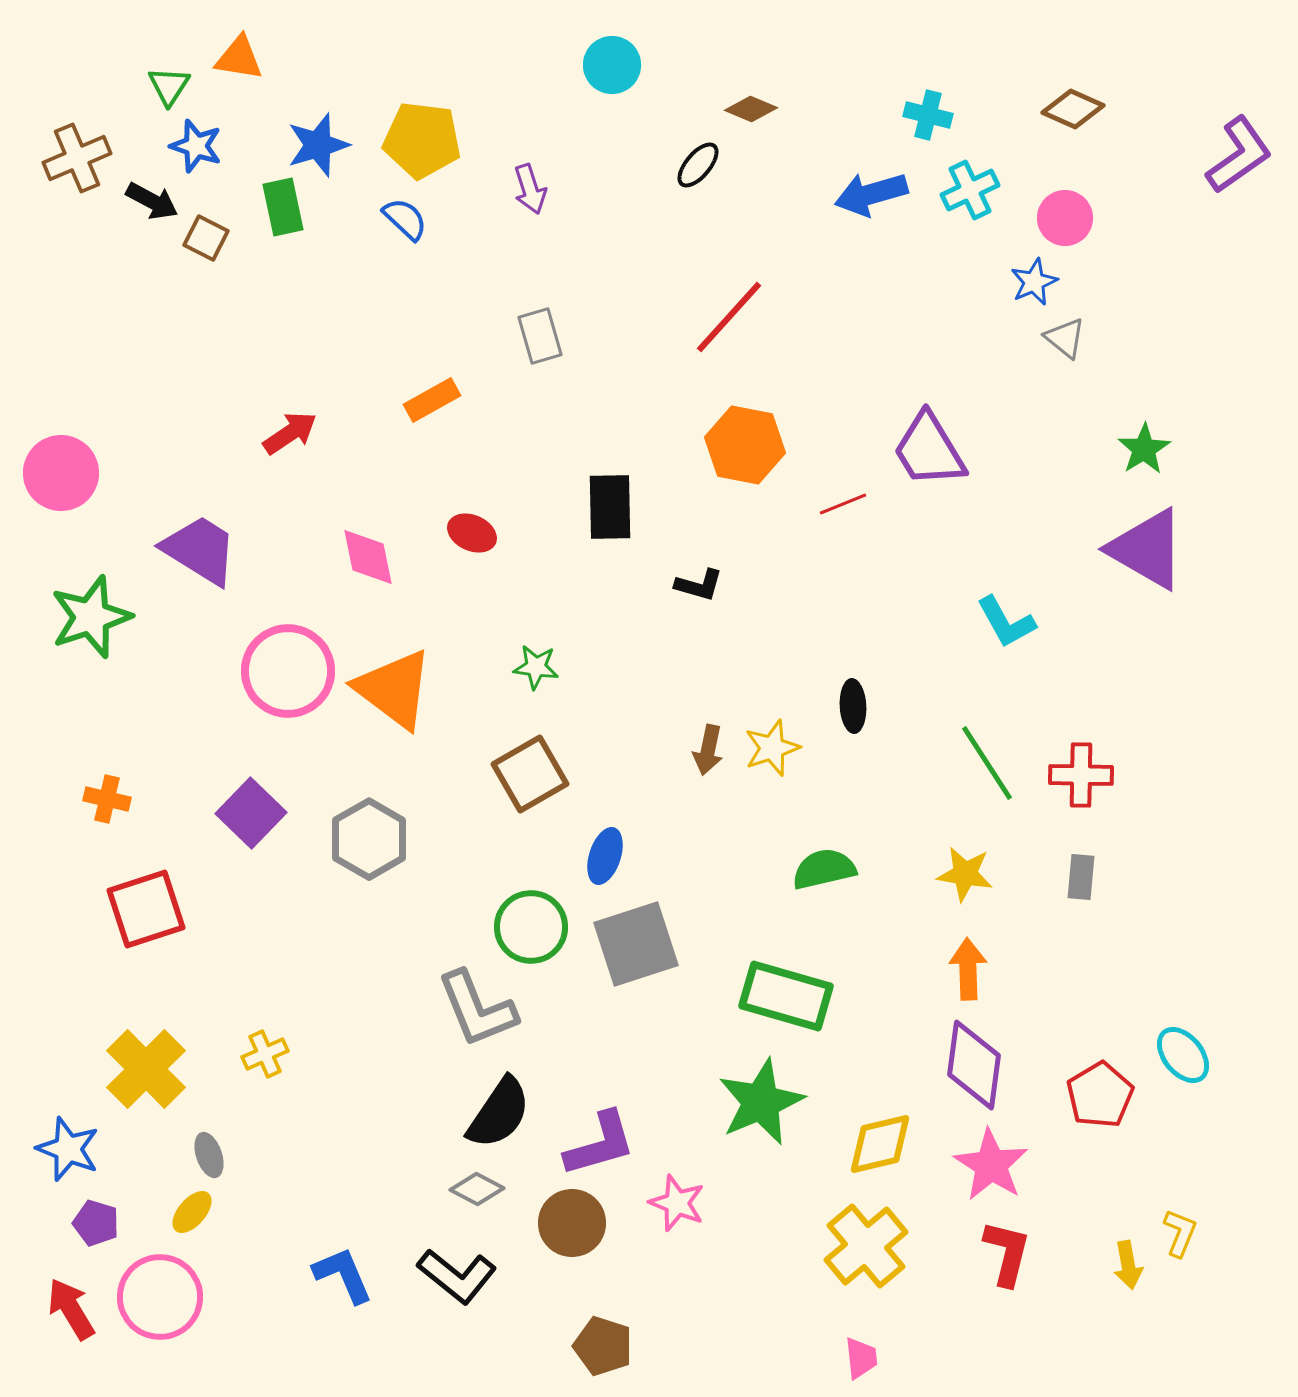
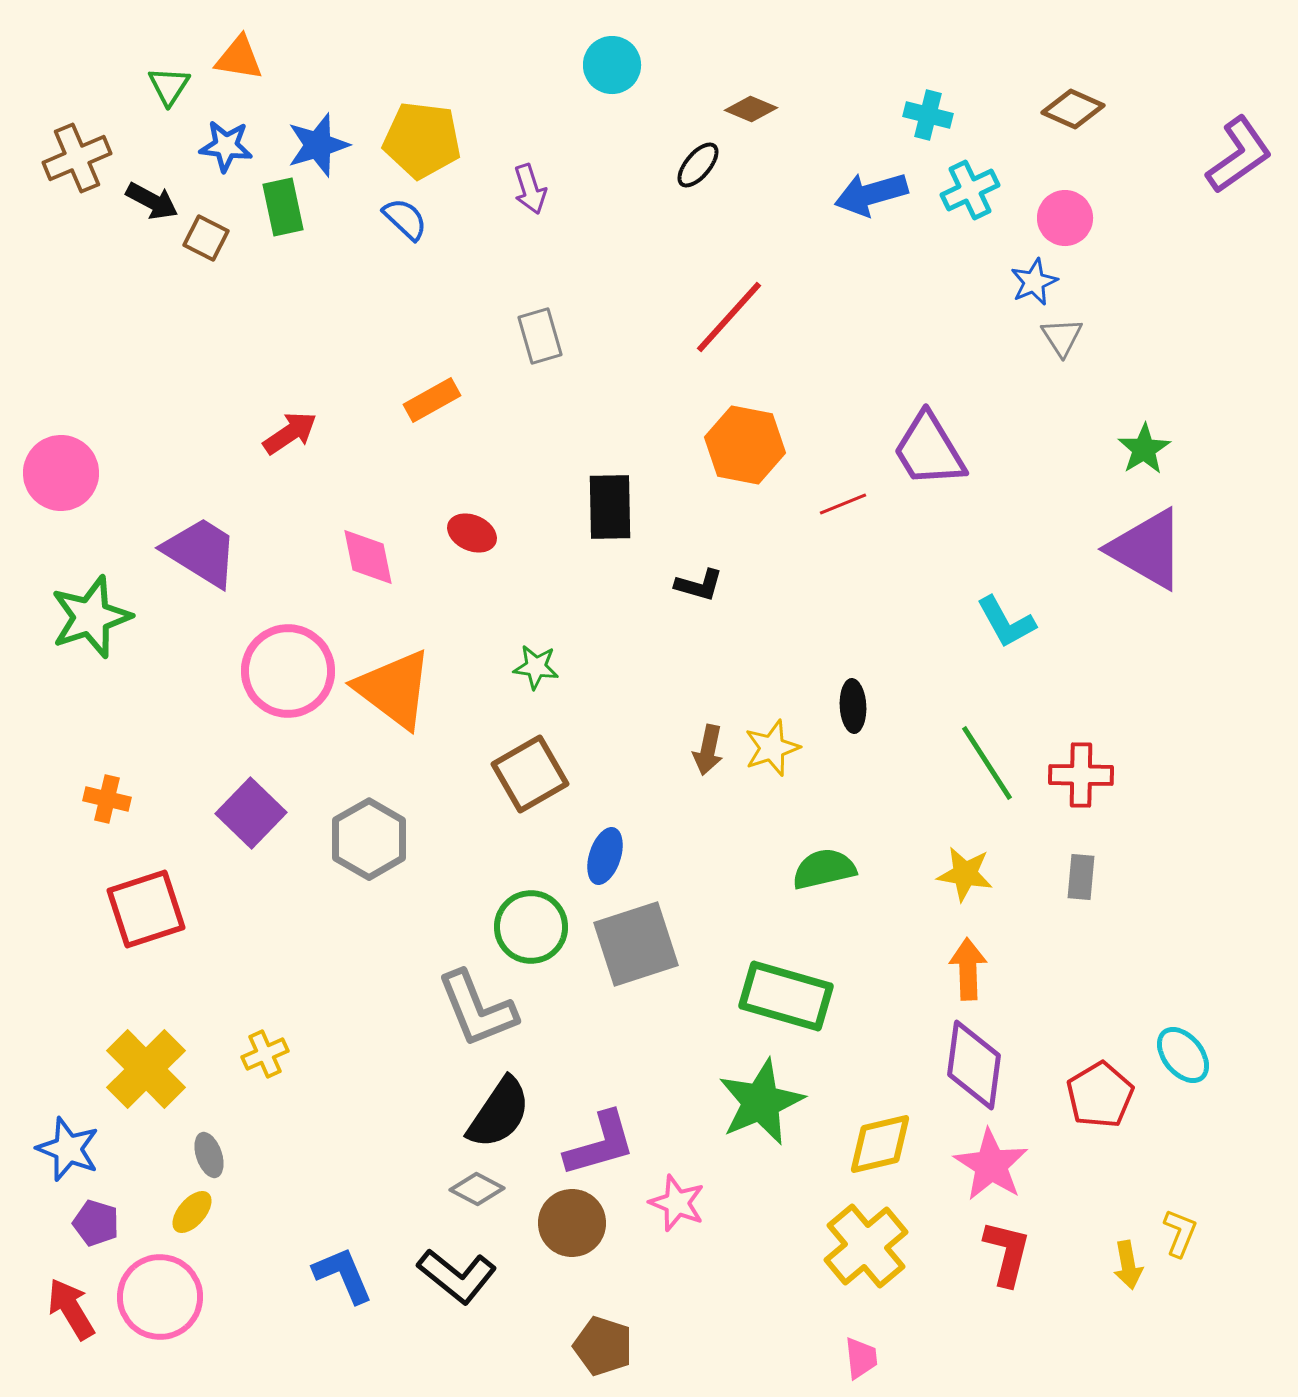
blue star at (196, 146): moved 30 px right; rotated 12 degrees counterclockwise
gray triangle at (1065, 338): moved 3 px left, 1 px up; rotated 18 degrees clockwise
purple trapezoid at (200, 550): moved 1 px right, 2 px down
